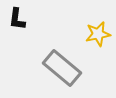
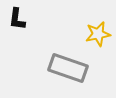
gray rectangle: moved 6 px right; rotated 21 degrees counterclockwise
